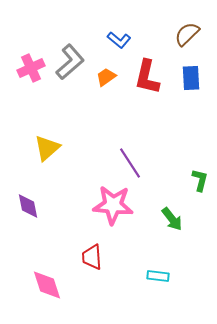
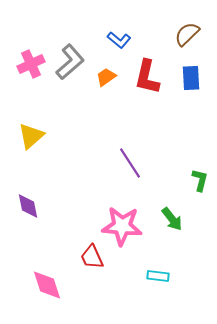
pink cross: moved 4 px up
yellow triangle: moved 16 px left, 12 px up
pink star: moved 9 px right, 21 px down
red trapezoid: rotated 20 degrees counterclockwise
